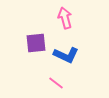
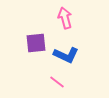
pink line: moved 1 px right, 1 px up
